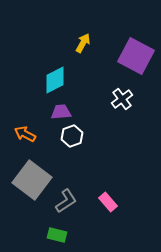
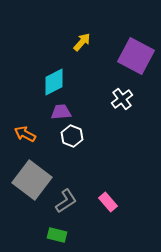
yellow arrow: moved 1 px left, 1 px up; rotated 12 degrees clockwise
cyan diamond: moved 1 px left, 2 px down
white hexagon: rotated 20 degrees counterclockwise
